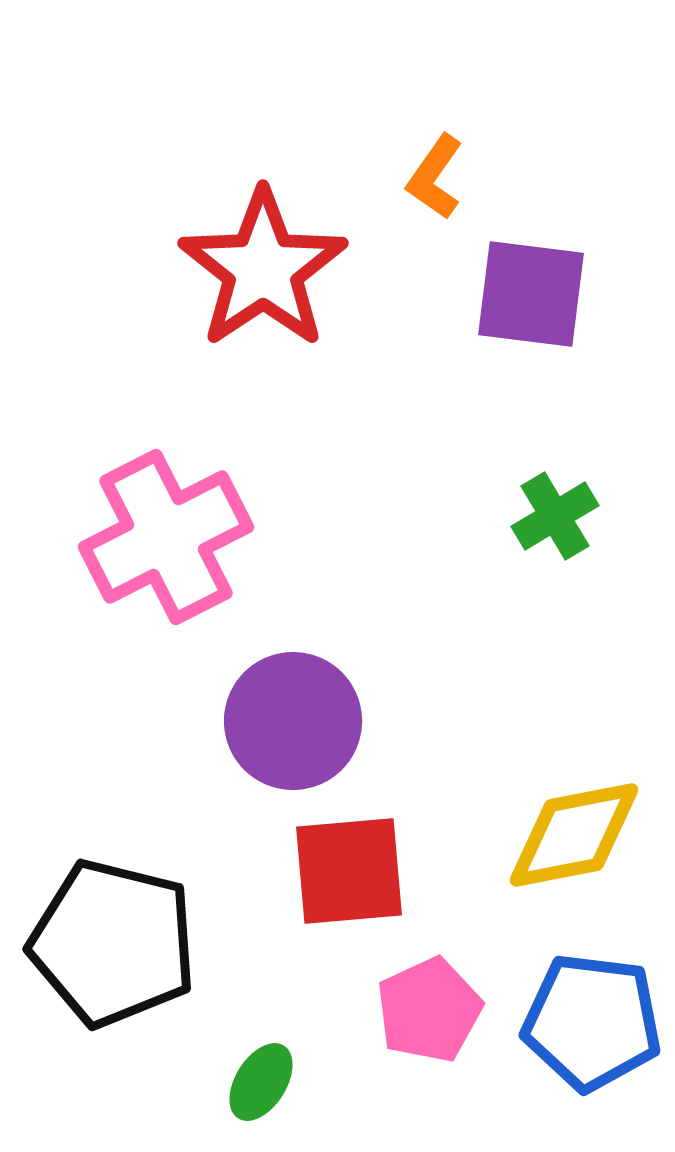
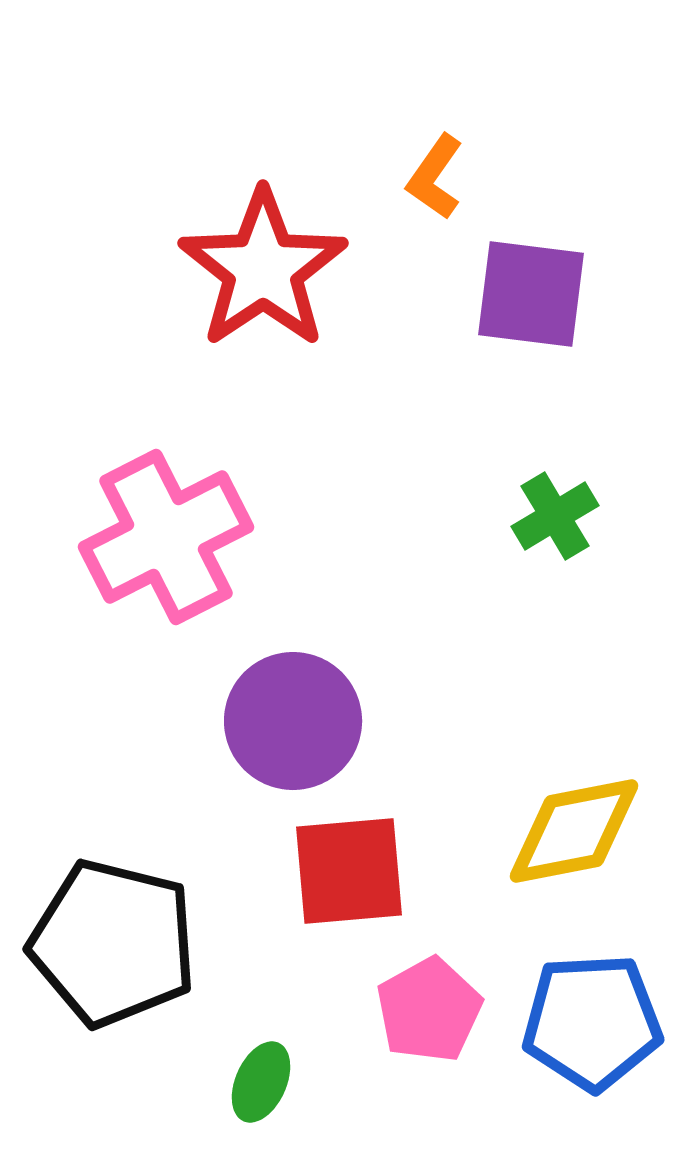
yellow diamond: moved 4 px up
pink pentagon: rotated 4 degrees counterclockwise
blue pentagon: rotated 10 degrees counterclockwise
green ellipse: rotated 8 degrees counterclockwise
